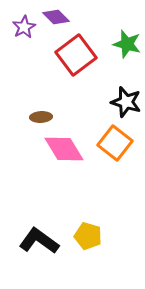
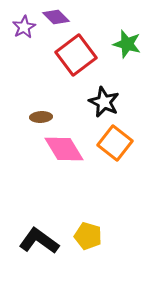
black star: moved 22 px left; rotated 8 degrees clockwise
